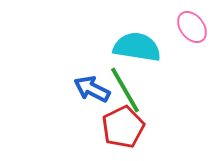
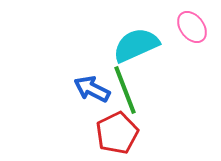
cyan semicircle: moved 1 px left, 2 px up; rotated 33 degrees counterclockwise
green line: rotated 9 degrees clockwise
red pentagon: moved 6 px left, 6 px down
